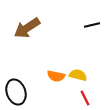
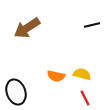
yellow semicircle: moved 4 px right, 1 px up
